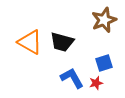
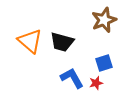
orange triangle: moved 1 px up; rotated 12 degrees clockwise
